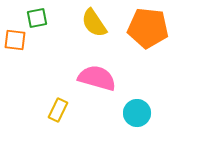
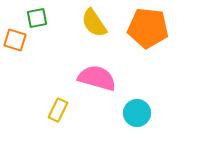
orange square: rotated 10 degrees clockwise
